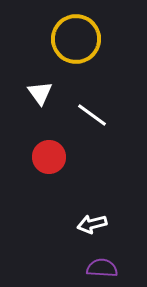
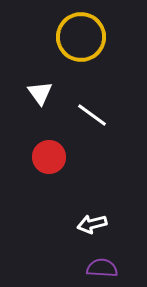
yellow circle: moved 5 px right, 2 px up
